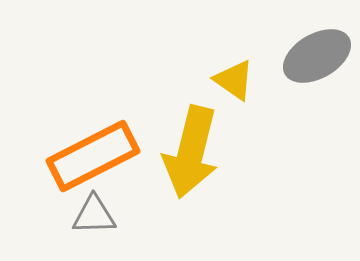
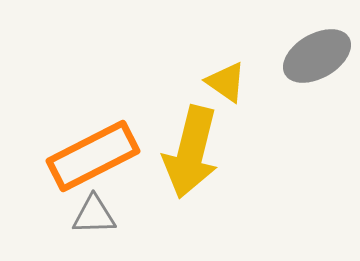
yellow triangle: moved 8 px left, 2 px down
